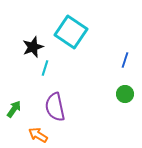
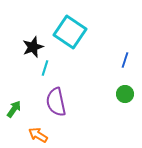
cyan square: moved 1 px left
purple semicircle: moved 1 px right, 5 px up
